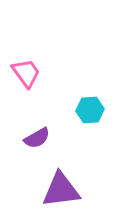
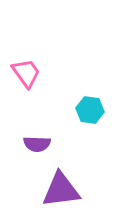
cyan hexagon: rotated 12 degrees clockwise
purple semicircle: moved 6 px down; rotated 32 degrees clockwise
